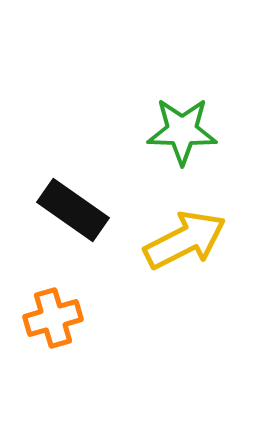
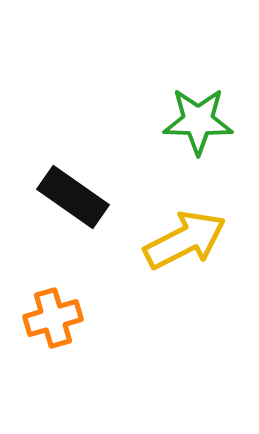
green star: moved 16 px right, 10 px up
black rectangle: moved 13 px up
